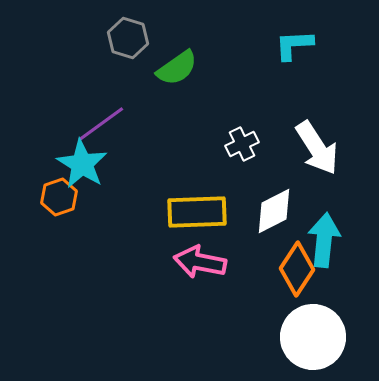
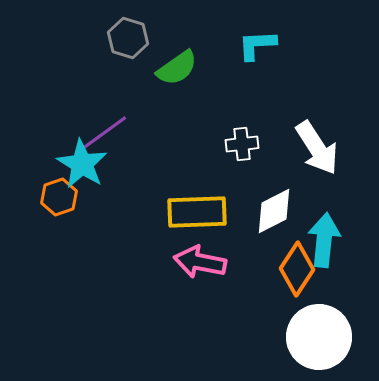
cyan L-shape: moved 37 px left
purple line: moved 3 px right, 9 px down
white cross: rotated 20 degrees clockwise
white circle: moved 6 px right
